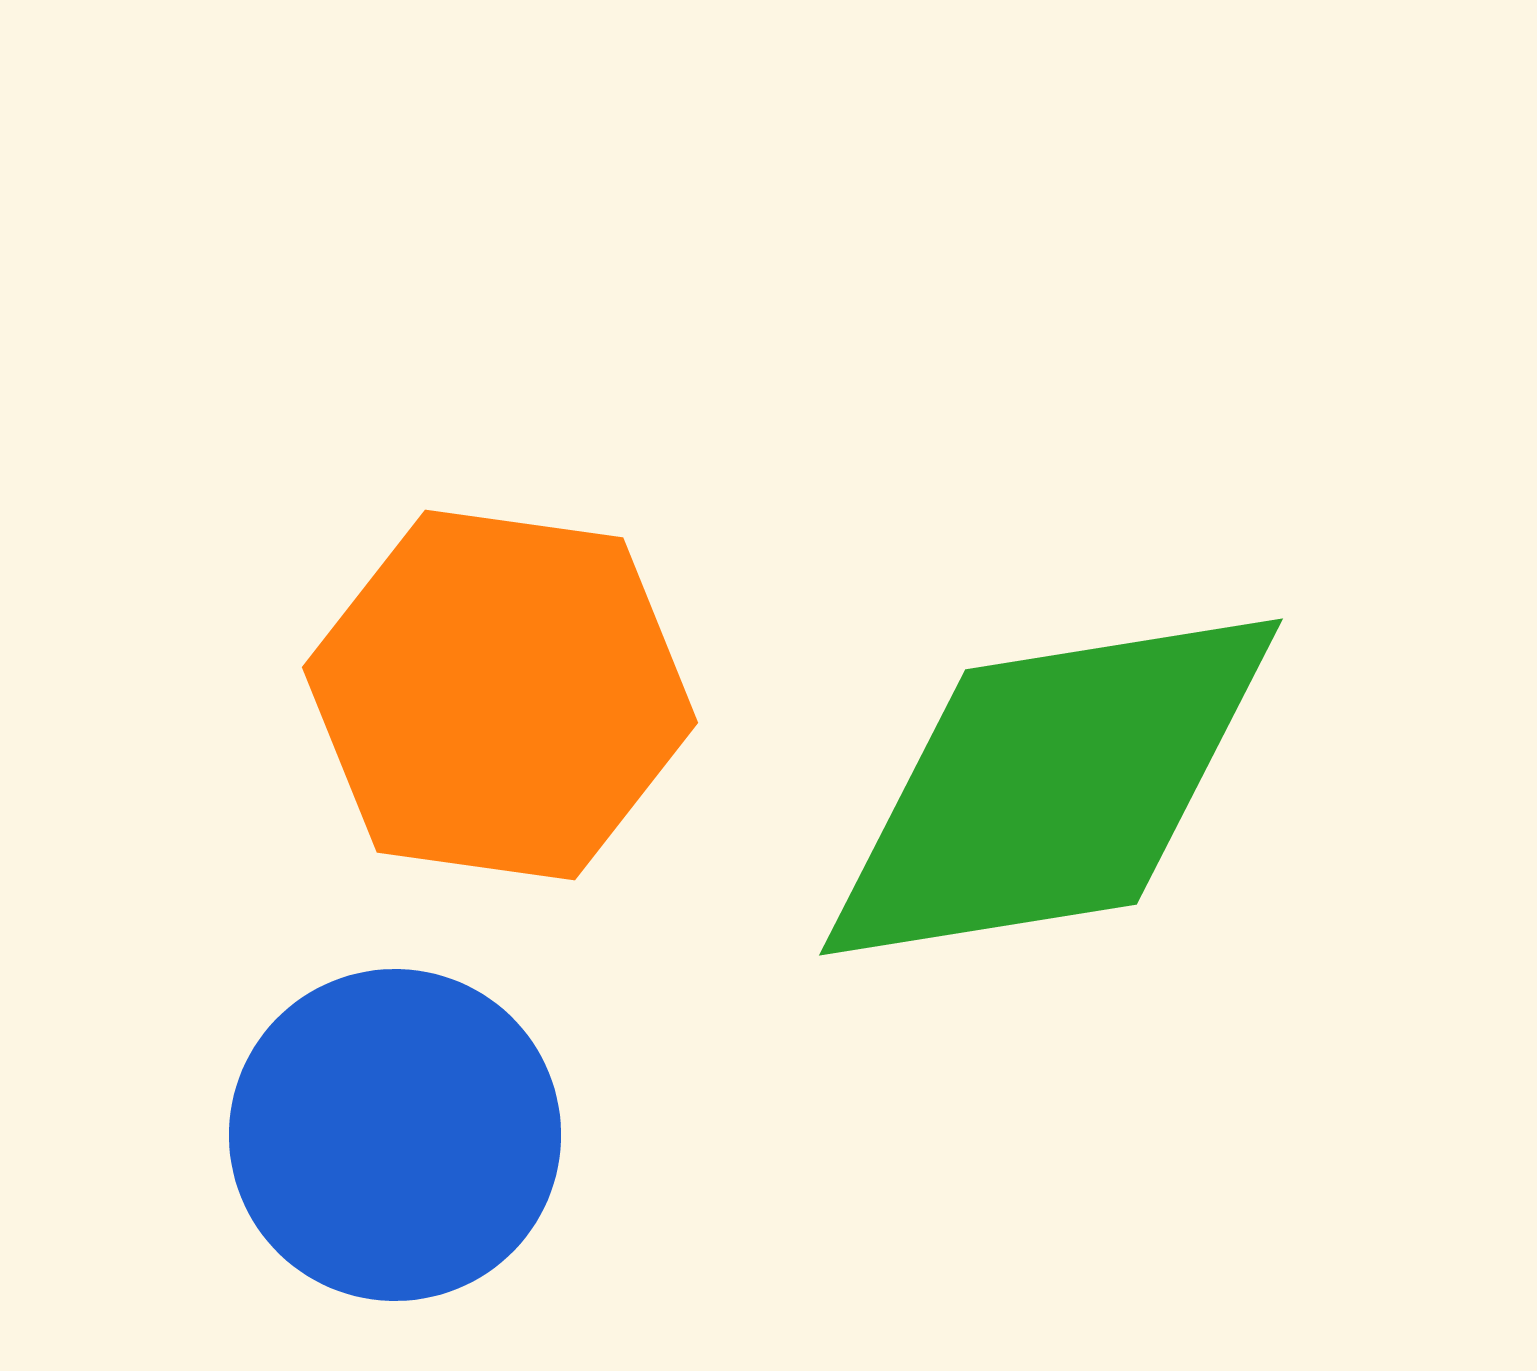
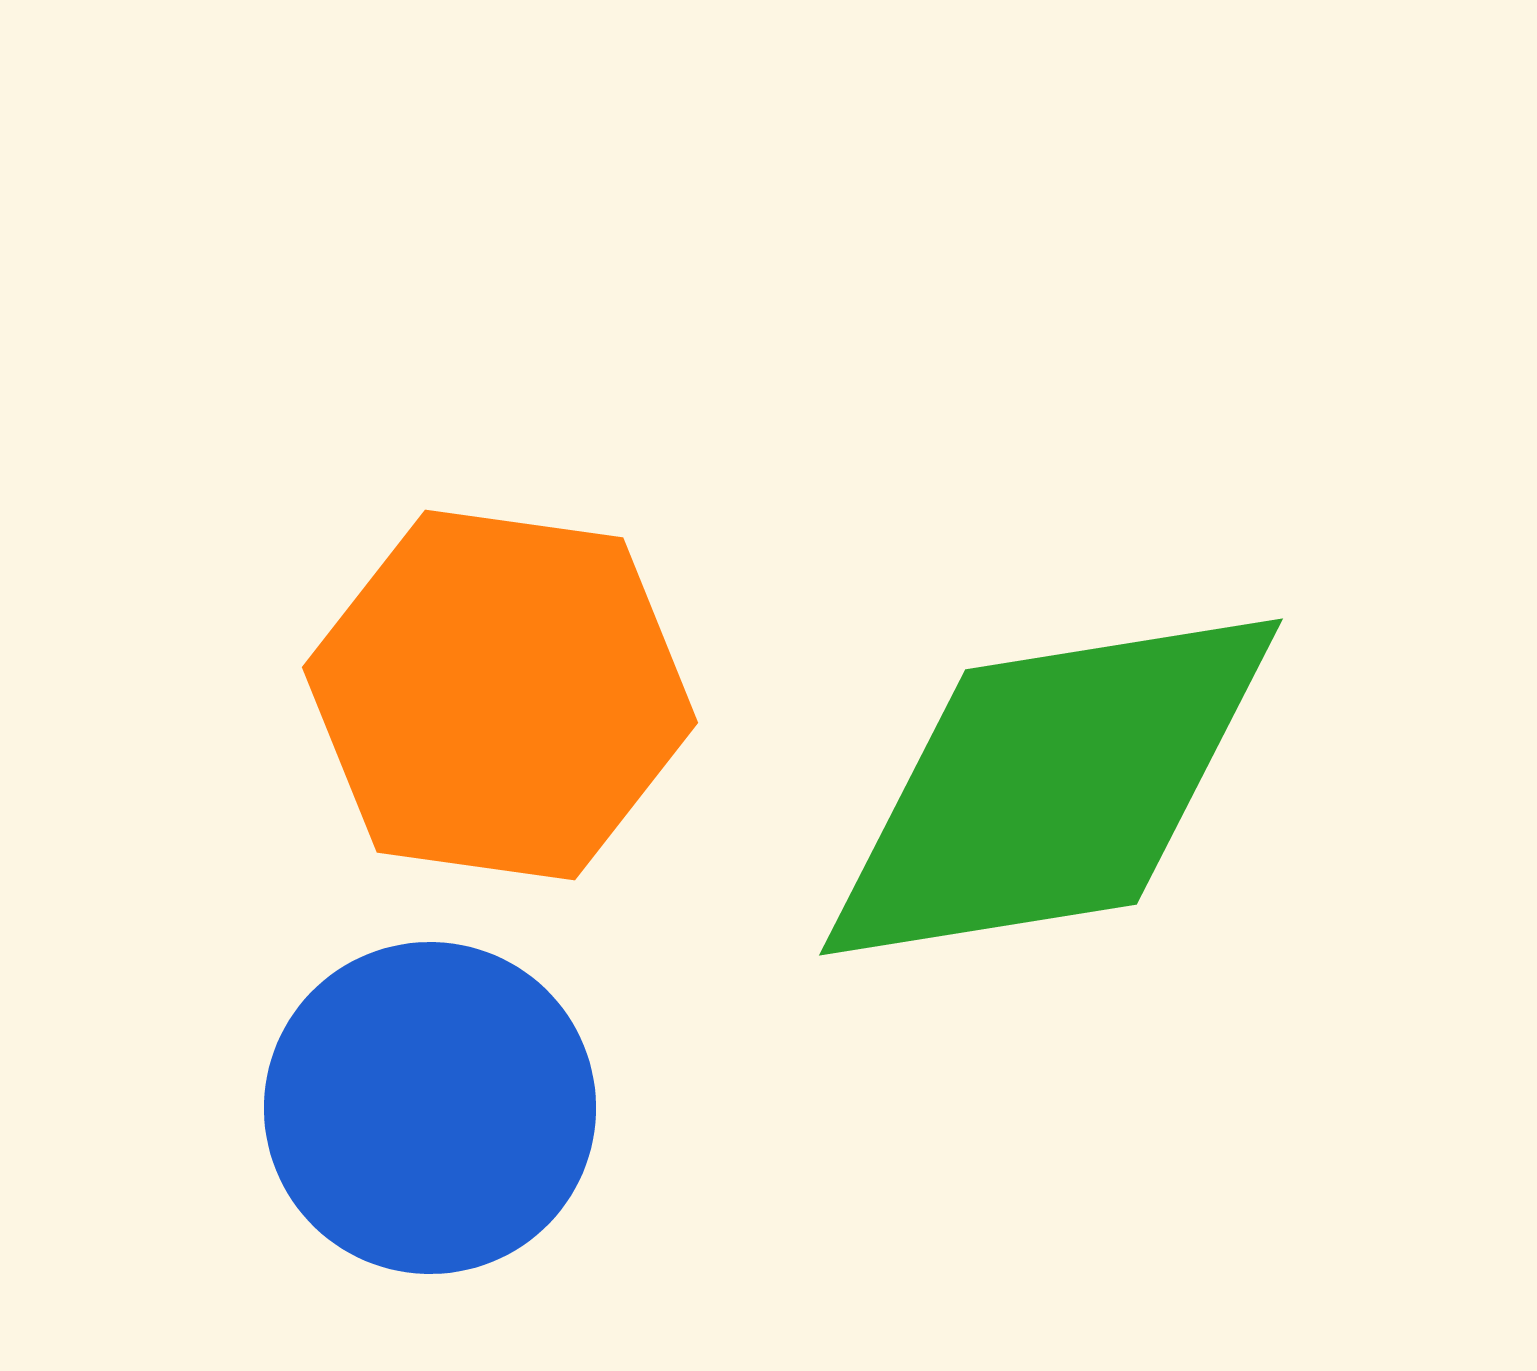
blue circle: moved 35 px right, 27 px up
